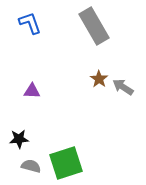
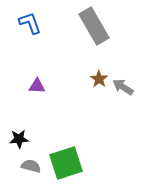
purple triangle: moved 5 px right, 5 px up
